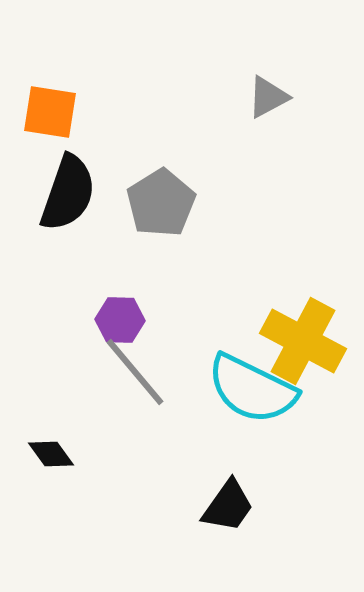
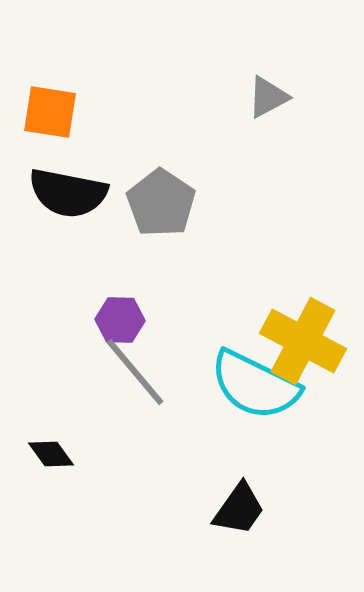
black semicircle: rotated 82 degrees clockwise
gray pentagon: rotated 6 degrees counterclockwise
cyan semicircle: moved 3 px right, 4 px up
black trapezoid: moved 11 px right, 3 px down
